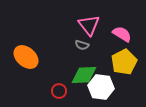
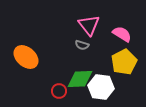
green diamond: moved 4 px left, 4 px down
